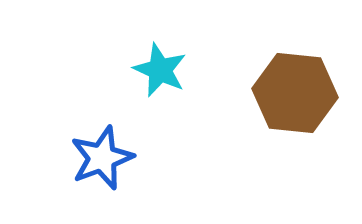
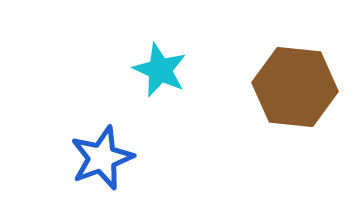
brown hexagon: moved 6 px up
